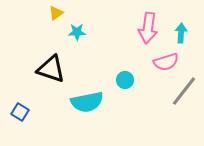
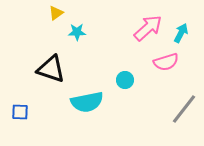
pink arrow: rotated 140 degrees counterclockwise
cyan arrow: rotated 24 degrees clockwise
gray line: moved 18 px down
blue square: rotated 30 degrees counterclockwise
